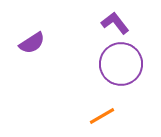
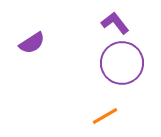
purple circle: moved 1 px right, 1 px up
orange line: moved 3 px right
